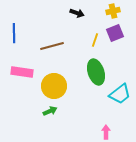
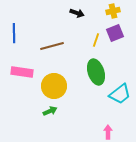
yellow line: moved 1 px right
pink arrow: moved 2 px right
